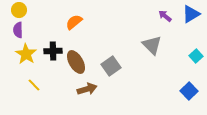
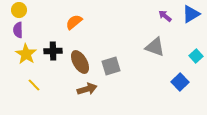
gray triangle: moved 3 px right, 2 px down; rotated 25 degrees counterclockwise
brown ellipse: moved 4 px right
gray square: rotated 18 degrees clockwise
blue square: moved 9 px left, 9 px up
